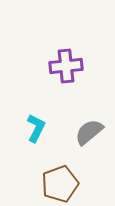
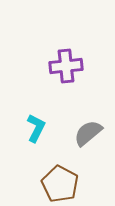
gray semicircle: moved 1 px left, 1 px down
brown pentagon: rotated 24 degrees counterclockwise
